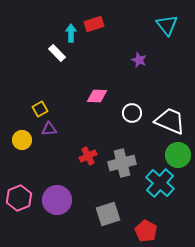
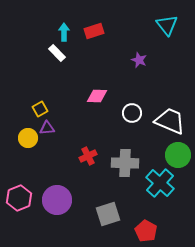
red rectangle: moved 7 px down
cyan arrow: moved 7 px left, 1 px up
purple triangle: moved 2 px left, 1 px up
yellow circle: moved 6 px right, 2 px up
gray cross: moved 3 px right; rotated 16 degrees clockwise
